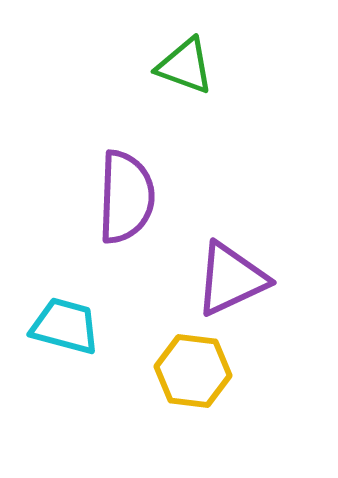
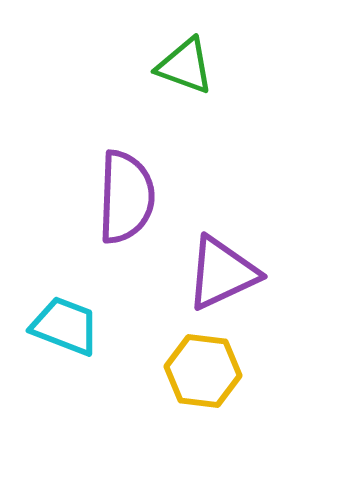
purple triangle: moved 9 px left, 6 px up
cyan trapezoid: rotated 6 degrees clockwise
yellow hexagon: moved 10 px right
